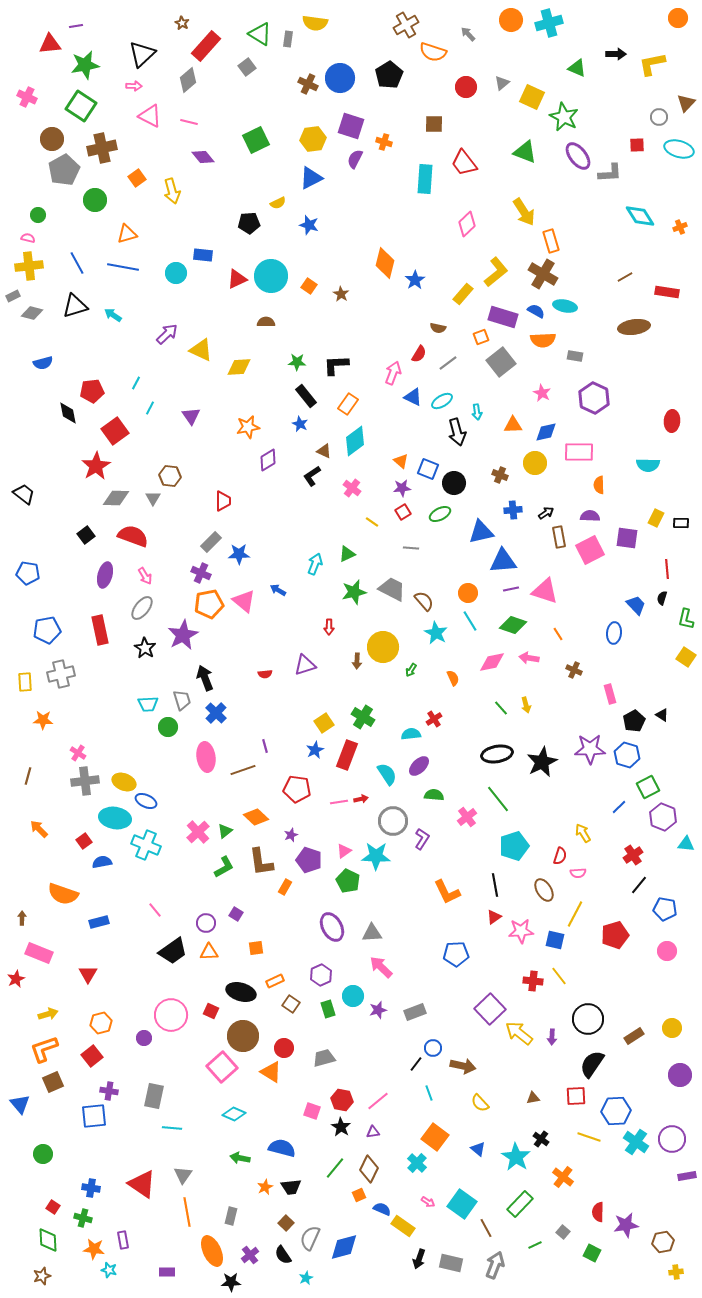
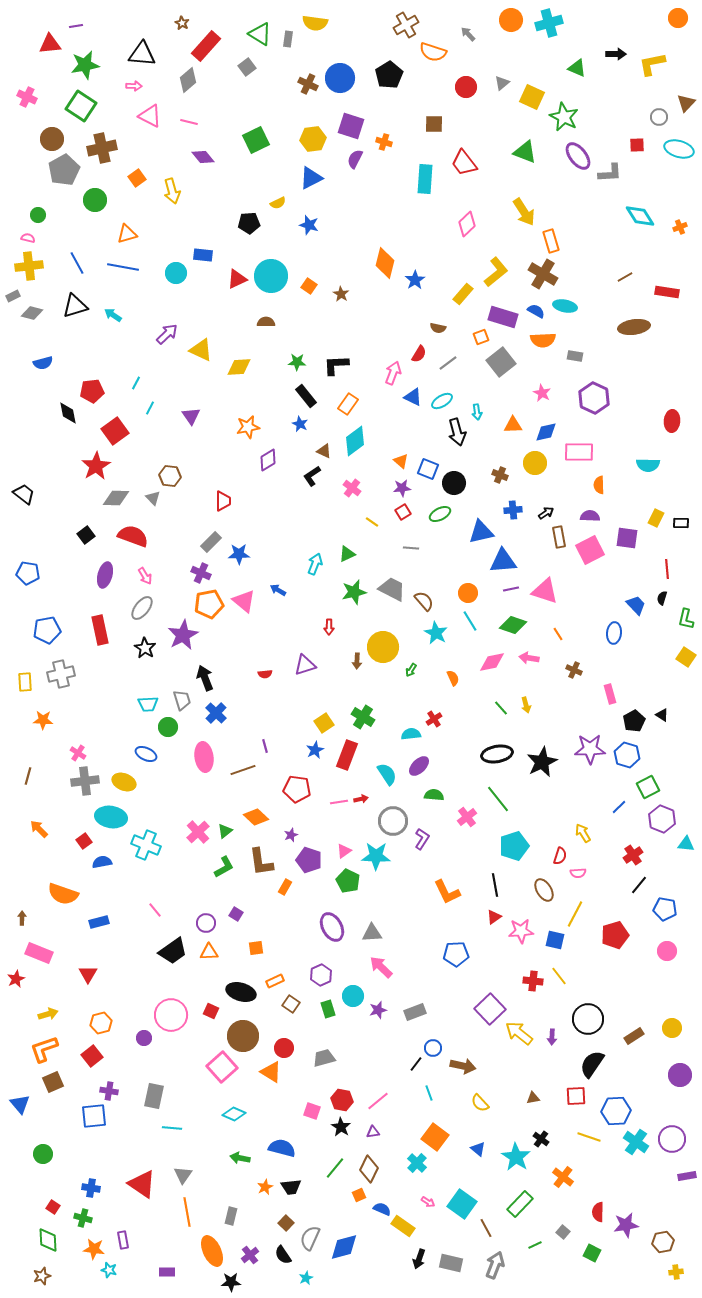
black triangle at (142, 54): rotated 48 degrees clockwise
gray triangle at (153, 498): rotated 14 degrees counterclockwise
pink ellipse at (206, 757): moved 2 px left
blue ellipse at (146, 801): moved 47 px up
purple hexagon at (663, 817): moved 1 px left, 2 px down
cyan ellipse at (115, 818): moved 4 px left, 1 px up
